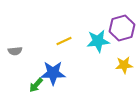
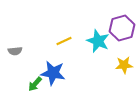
cyan star: rotated 30 degrees clockwise
blue star: rotated 10 degrees clockwise
green arrow: moved 1 px left, 1 px up
